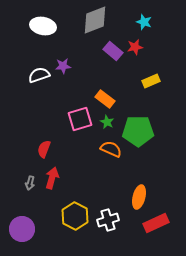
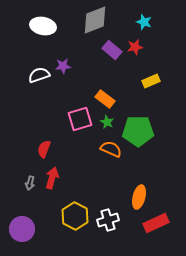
purple rectangle: moved 1 px left, 1 px up
